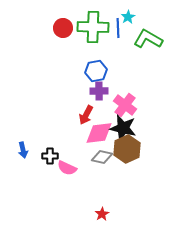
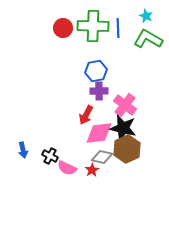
cyan star: moved 18 px right, 1 px up; rotated 16 degrees counterclockwise
green cross: moved 1 px up
black cross: rotated 28 degrees clockwise
red star: moved 10 px left, 44 px up
